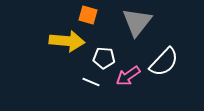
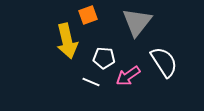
orange square: rotated 36 degrees counterclockwise
yellow arrow: rotated 72 degrees clockwise
white semicircle: rotated 76 degrees counterclockwise
